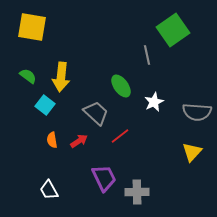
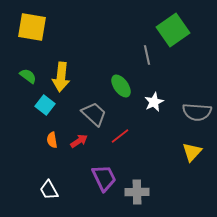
gray trapezoid: moved 2 px left, 1 px down
